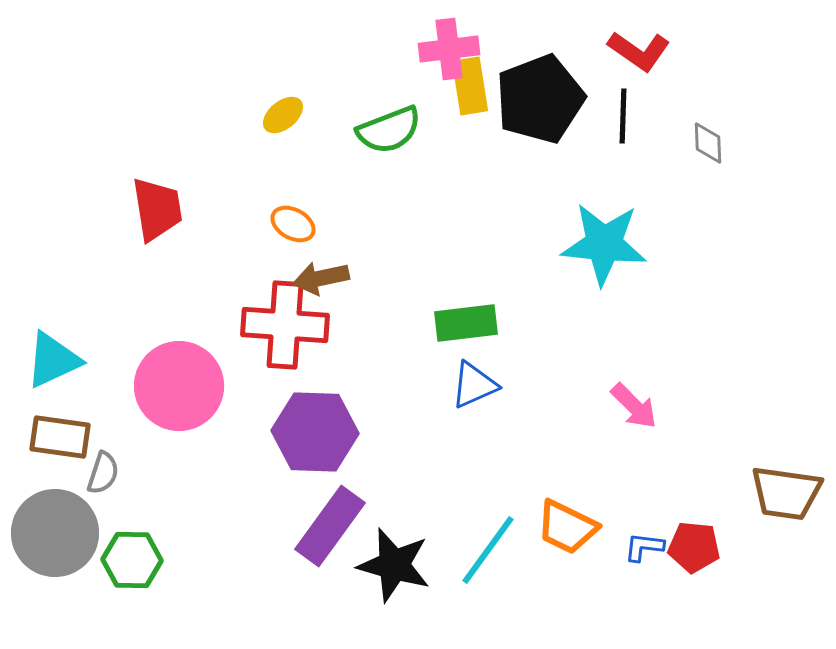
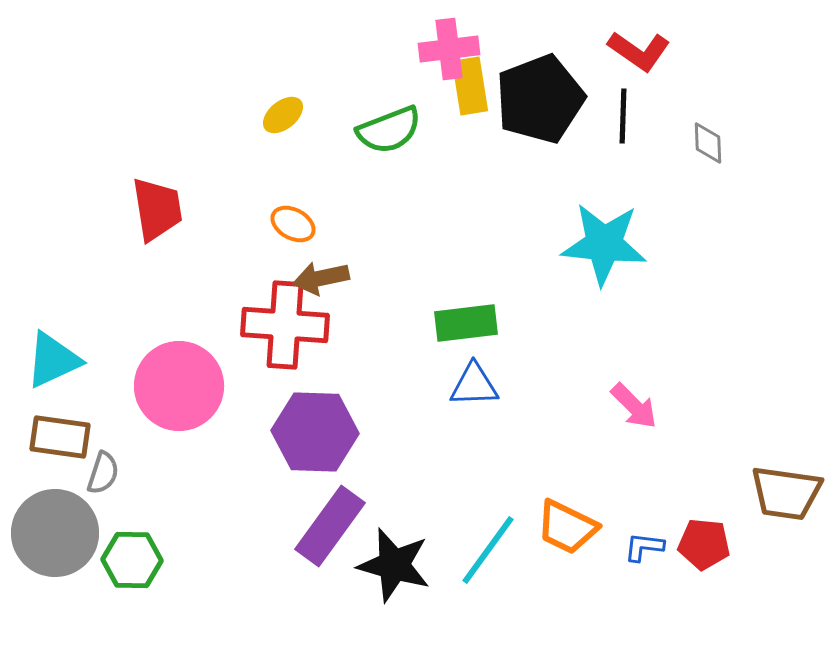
blue triangle: rotated 22 degrees clockwise
red pentagon: moved 10 px right, 3 px up
